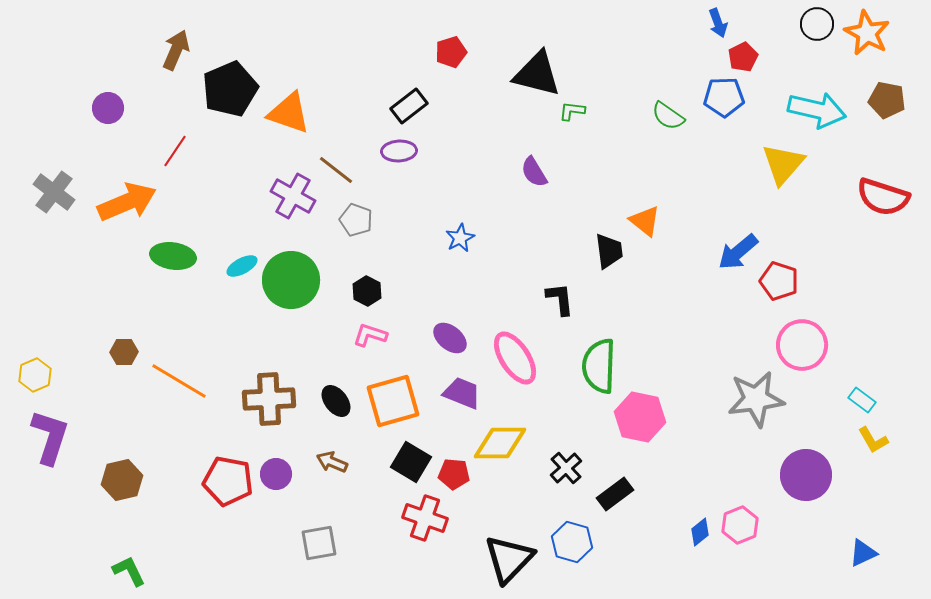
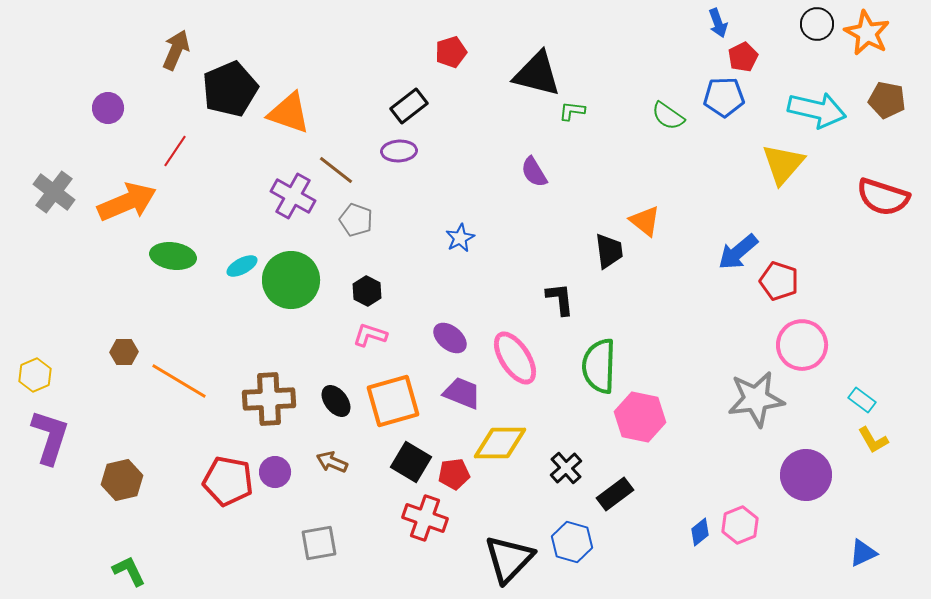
purple circle at (276, 474): moved 1 px left, 2 px up
red pentagon at (454, 474): rotated 12 degrees counterclockwise
